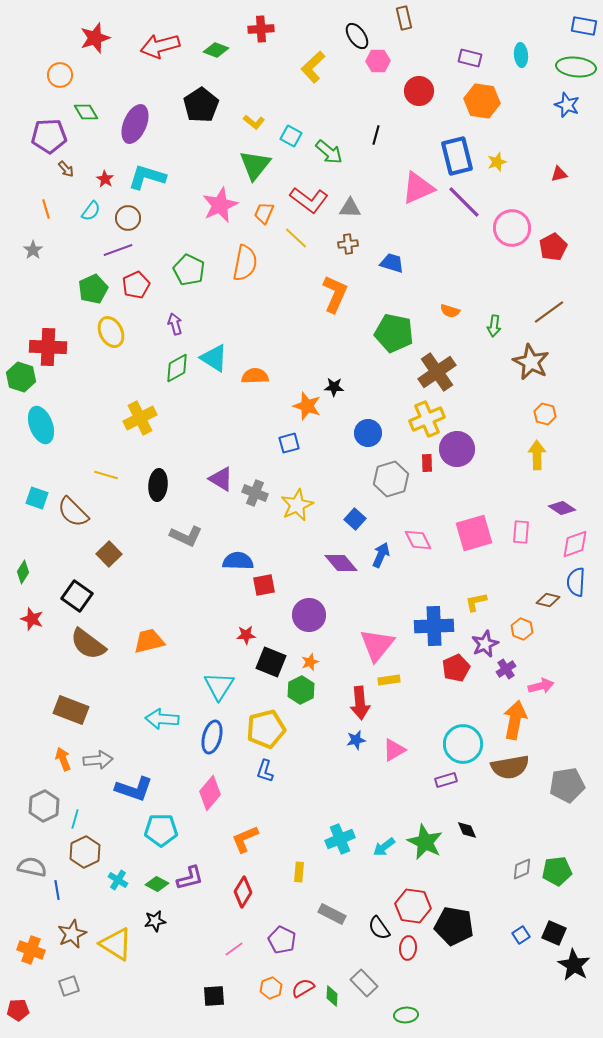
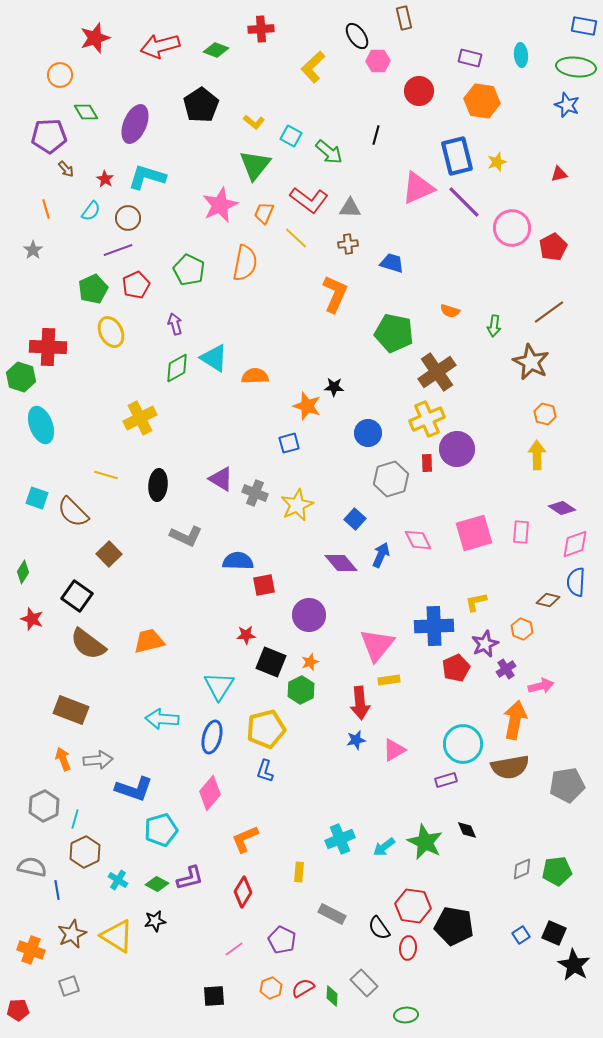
cyan pentagon at (161, 830): rotated 16 degrees counterclockwise
yellow triangle at (116, 944): moved 1 px right, 8 px up
